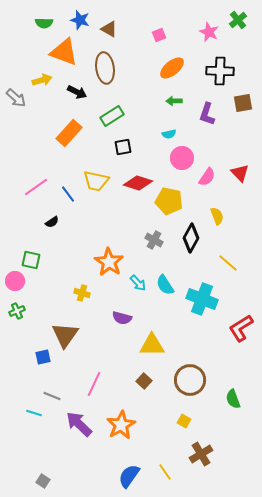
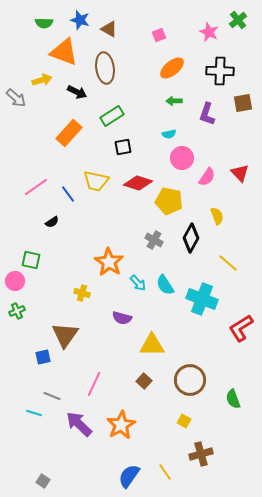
brown cross at (201, 454): rotated 15 degrees clockwise
